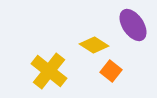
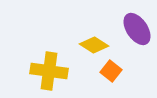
purple ellipse: moved 4 px right, 4 px down
yellow cross: rotated 30 degrees counterclockwise
